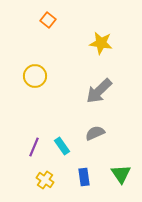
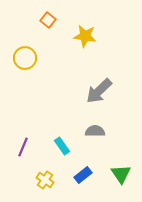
yellow star: moved 16 px left, 7 px up
yellow circle: moved 10 px left, 18 px up
gray semicircle: moved 2 px up; rotated 24 degrees clockwise
purple line: moved 11 px left
blue rectangle: moved 1 px left, 2 px up; rotated 60 degrees clockwise
